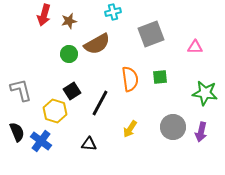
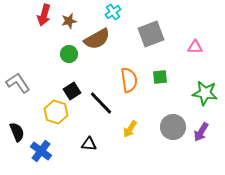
cyan cross: rotated 21 degrees counterclockwise
brown semicircle: moved 5 px up
orange semicircle: moved 1 px left, 1 px down
gray L-shape: moved 3 px left, 7 px up; rotated 20 degrees counterclockwise
black line: moved 1 px right; rotated 72 degrees counterclockwise
yellow hexagon: moved 1 px right, 1 px down
purple arrow: rotated 18 degrees clockwise
blue cross: moved 10 px down
